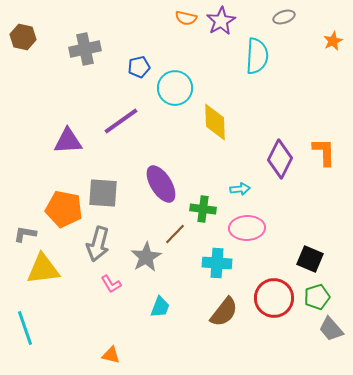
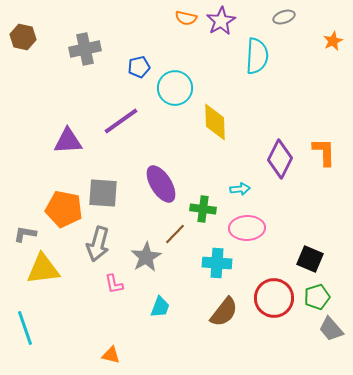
pink L-shape: moved 3 px right; rotated 20 degrees clockwise
